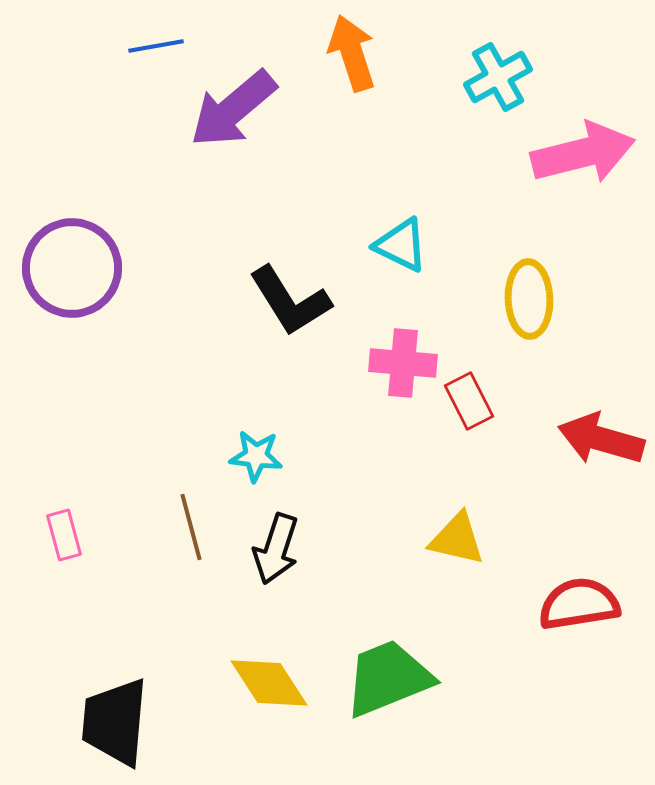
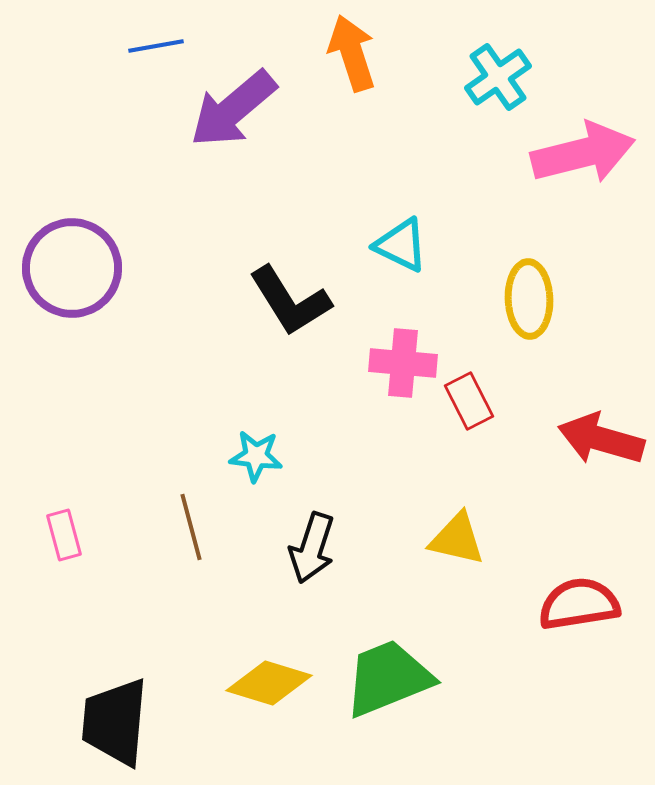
cyan cross: rotated 6 degrees counterclockwise
black arrow: moved 36 px right, 1 px up
yellow diamond: rotated 40 degrees counterclockwise
